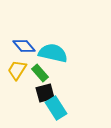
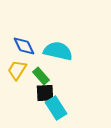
blue diamond: rotated 15 degrees clockwise
cyan semicircle: moved 5 px right, 2 px up
green rectangle: moved 1 px right, 3 px down
black square: rotated 12 degrees clockwise
